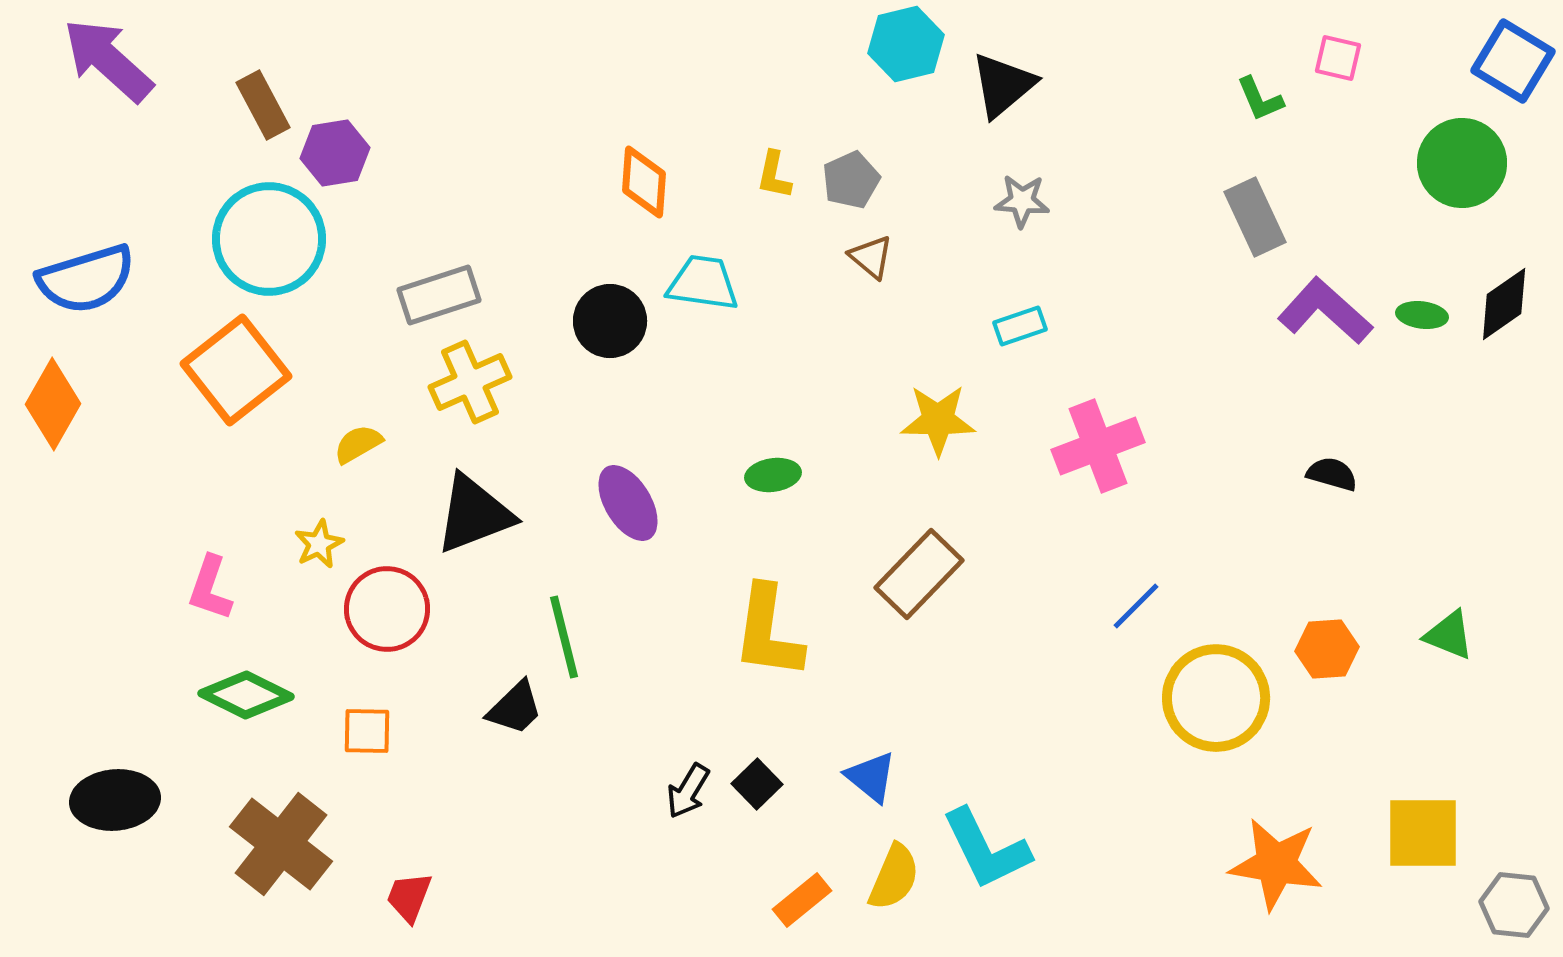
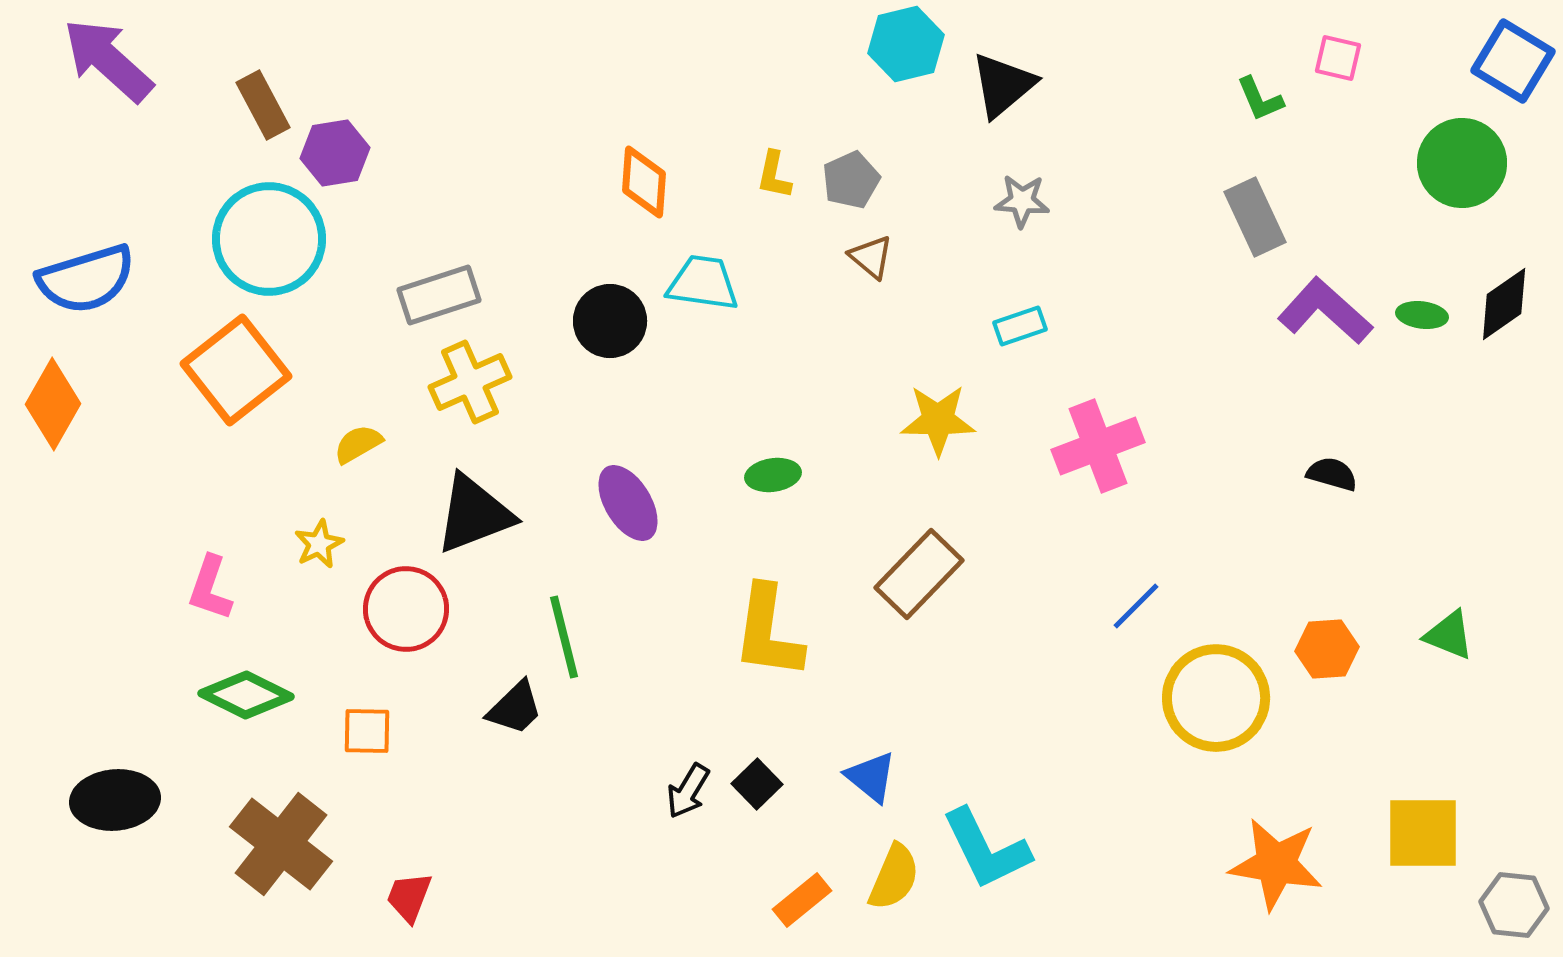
red circle at (387, 609): moved 19 px right
